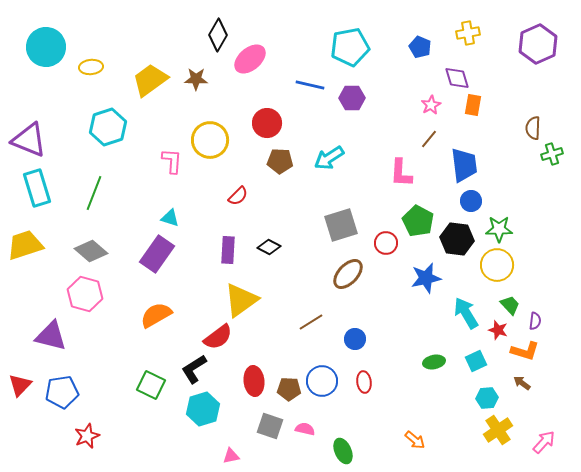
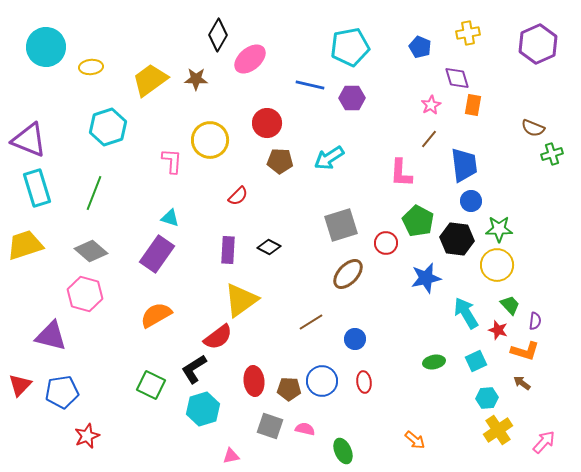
brown semicircle at (533, 128): rotated 70 degrees counterclockwise
